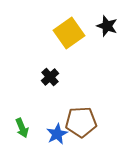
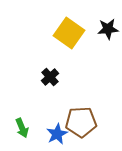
black star: moved 1 px right, 3 px down; rotated 25 degrees counterclockwise
yellow square: rotated 20 degrees counterclockwise
